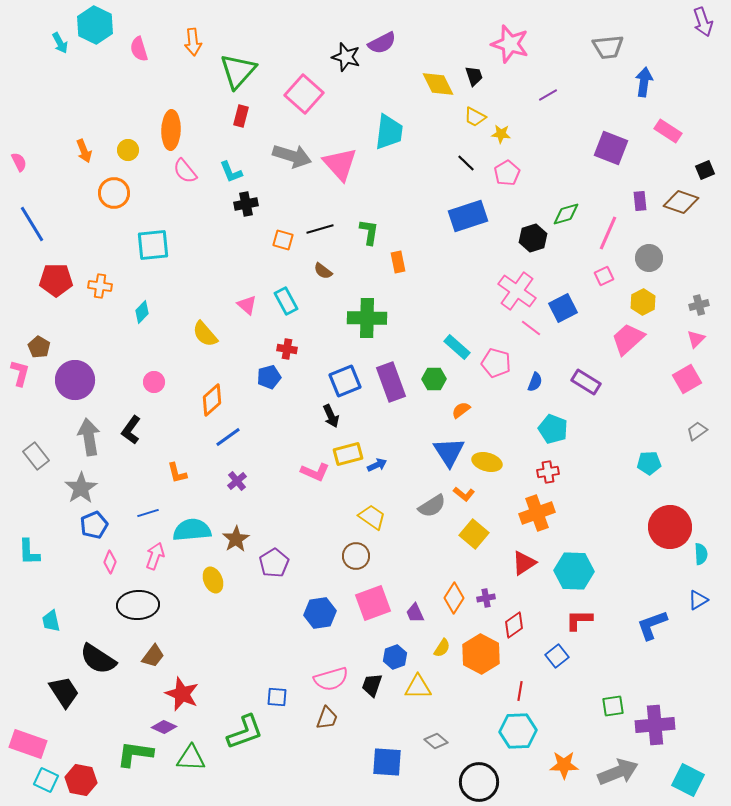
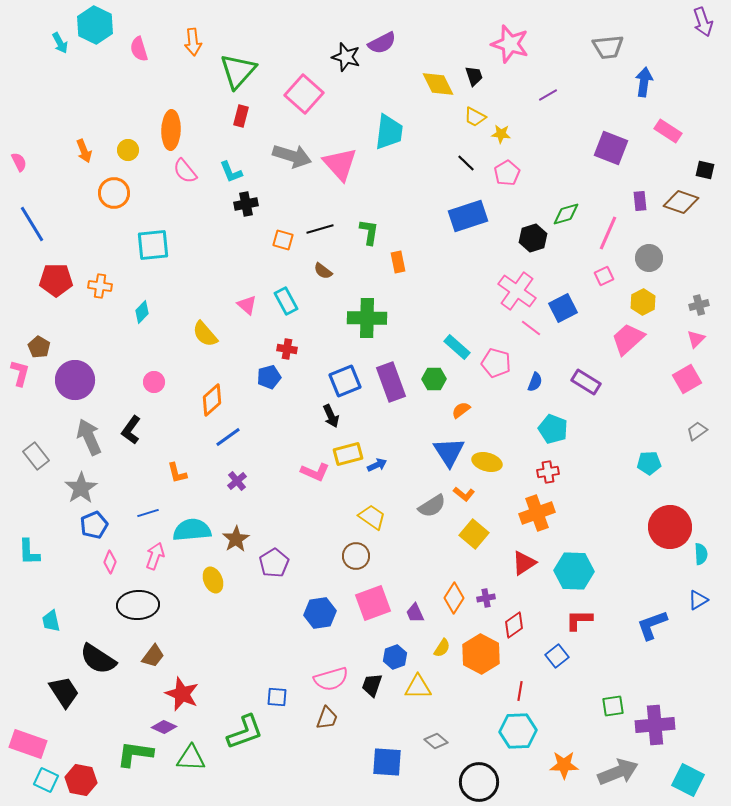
black square at (705, 170): rotated 36 degrees clockwise
gray arrow at (89, 437): rotated 15 degrees counterclockwise
